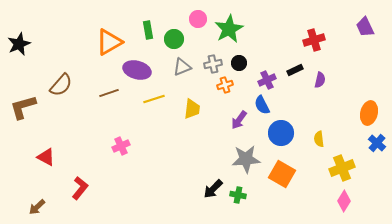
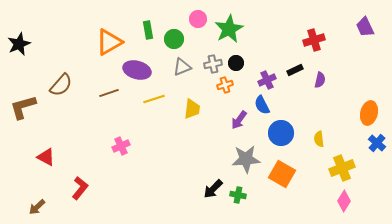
black circle: moved 3 px left
